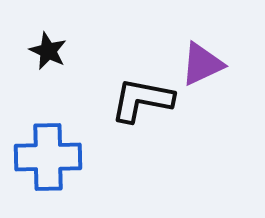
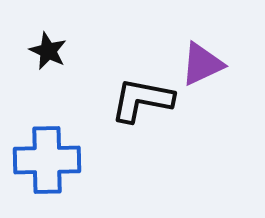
blue cross: moved 1 px left, 3 px down
